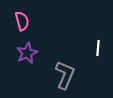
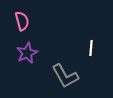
white line: moved 7 px left
gray L-shape: moved 1 px down; rotated 128 degrees clockwise
